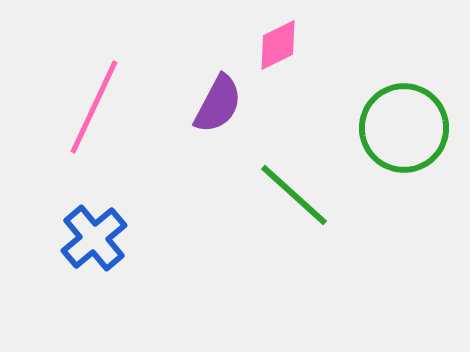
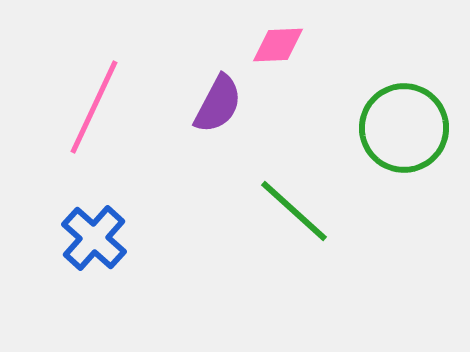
pink diamond: rotated 24 degrees clockwise
green line: moved 16 px down
blue cross: rotated 8 degrees counterclockwise
